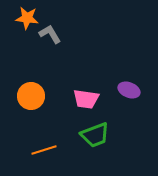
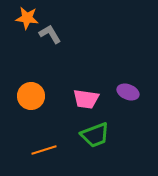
purple ellipse: moved 1 px left, 2 px down
